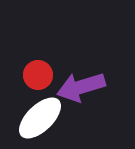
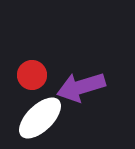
red circle: moved 6 px left
